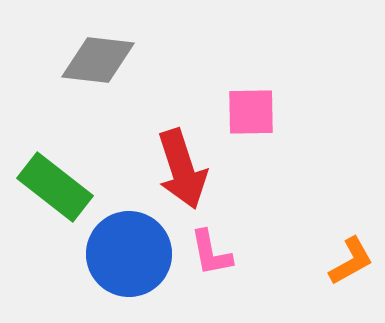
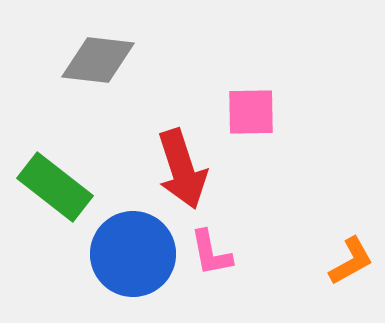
blue circle: moved 4 px right
